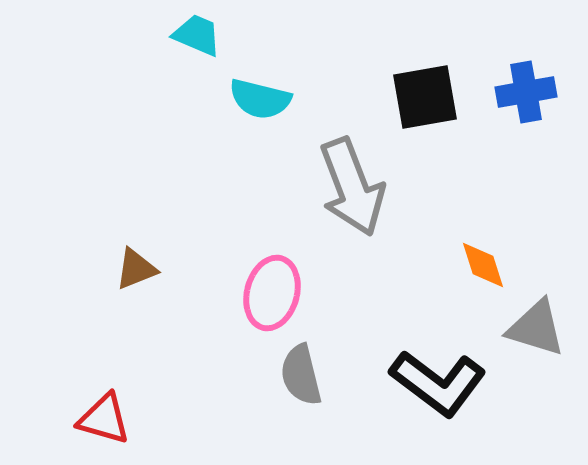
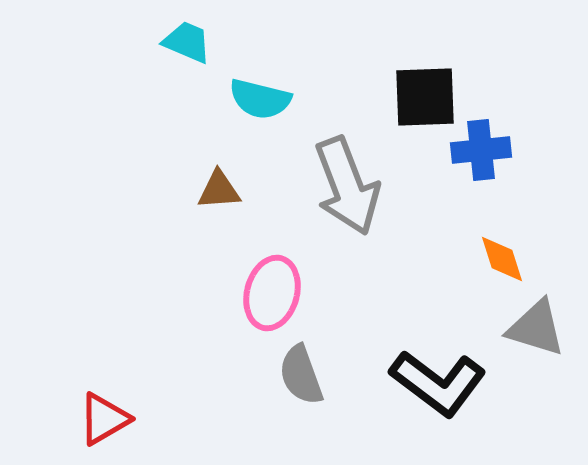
cyan trapezoid: moved 10 px left, 7 px down
blue cross: moved 45 px left, 58 px down; rotated 4 degrees clockwise
black square: rotated 8 degrees clockwise
gray arrow: moved 5 px left, 1 px up
orange diamond: moved 19 px right, 6 px up
brown triangle: moved 83 px right, 79 px up; rotated 18 degrees clockwise
gray semicircle: rotated 6 degrees counterclockwise
red triangle: rotated 46 degrees counterclockwise
